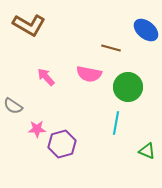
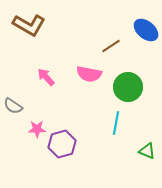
brown line: moved 2 px up; rotated 48 degrees counterclockwise
